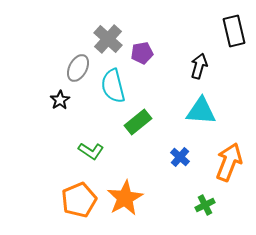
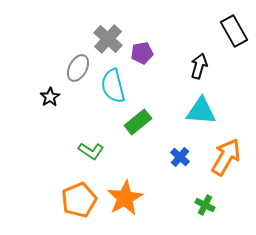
black rectangle: rotated 16 degrees counterclockwise
black star: moved 10 px left, 3 px up
orange arrow: moved 3 px left, 5 px up; rotated 9 degrees clockwise
green cross: rotated 36 degrees counterclockwise
